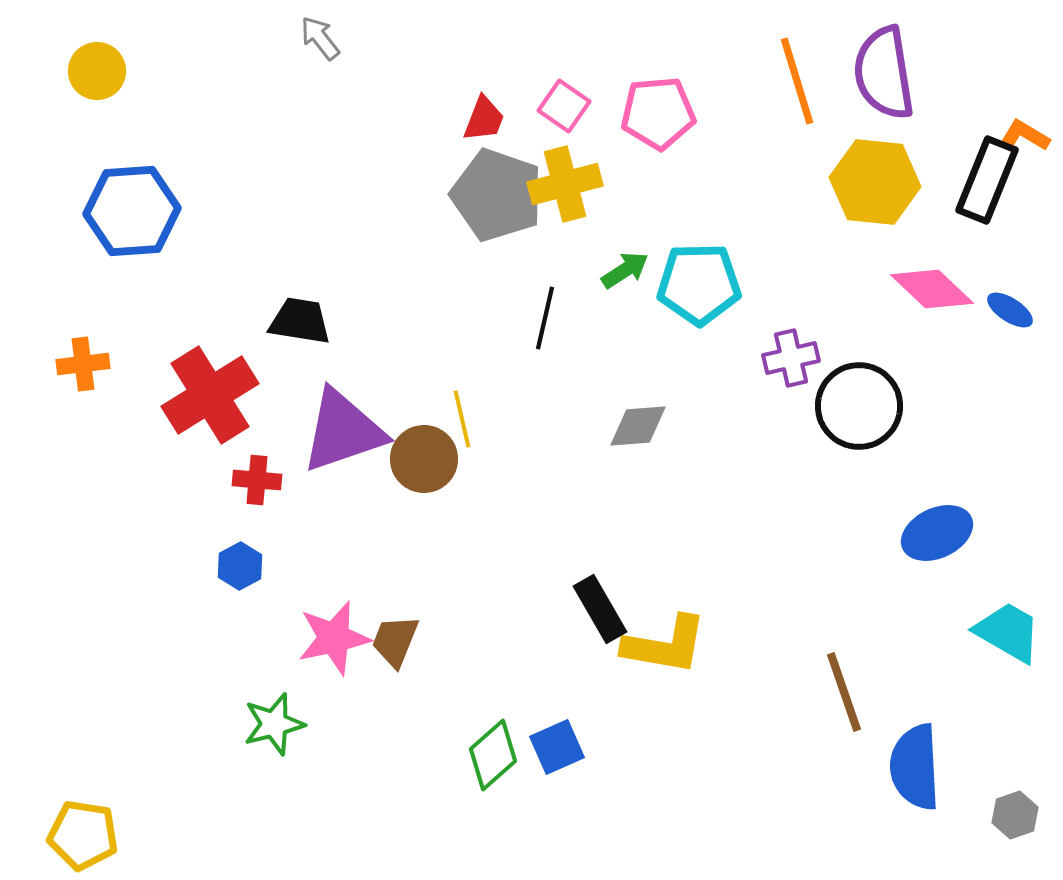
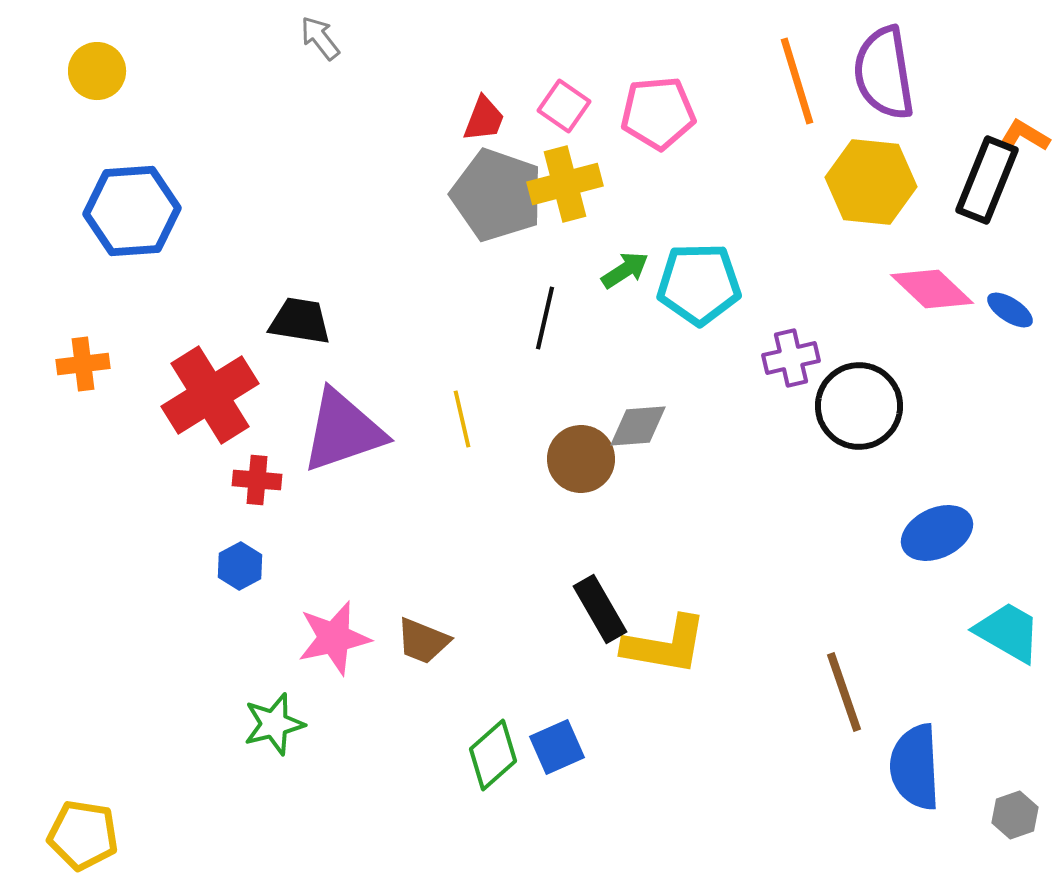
yellow hexagon at (875, 182): moved 4 px left
brown circle at (424, 459): moved 157 px right
brown trapezoid at (395, 641): moved 28 px right; rotated 90 degrees counterclockwise
